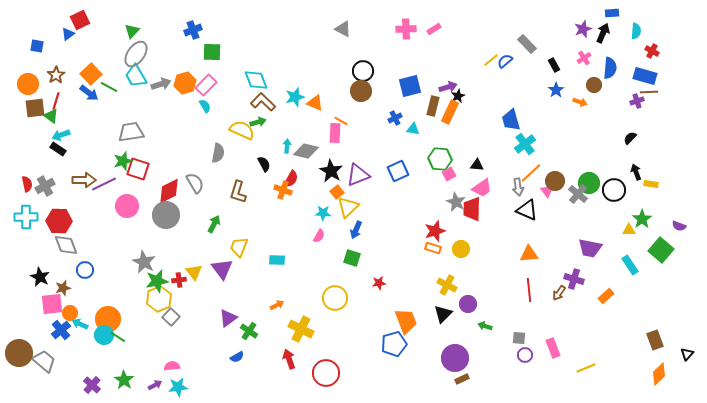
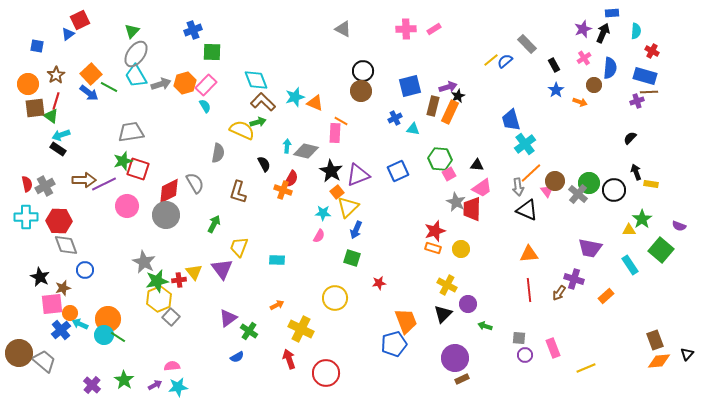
orange diamond at (659, 374): moved 13 px up; rotated 40 degrees clockwise
